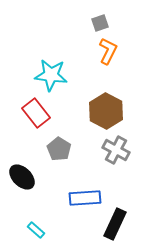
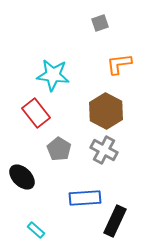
orange L-shape: moved 11 px right, 13 px down; rotated 124 degrees counterclockwise
cyan star: moved 2 px right
gray cross: moved 12 px left
black rectangle: moved 3 px up
